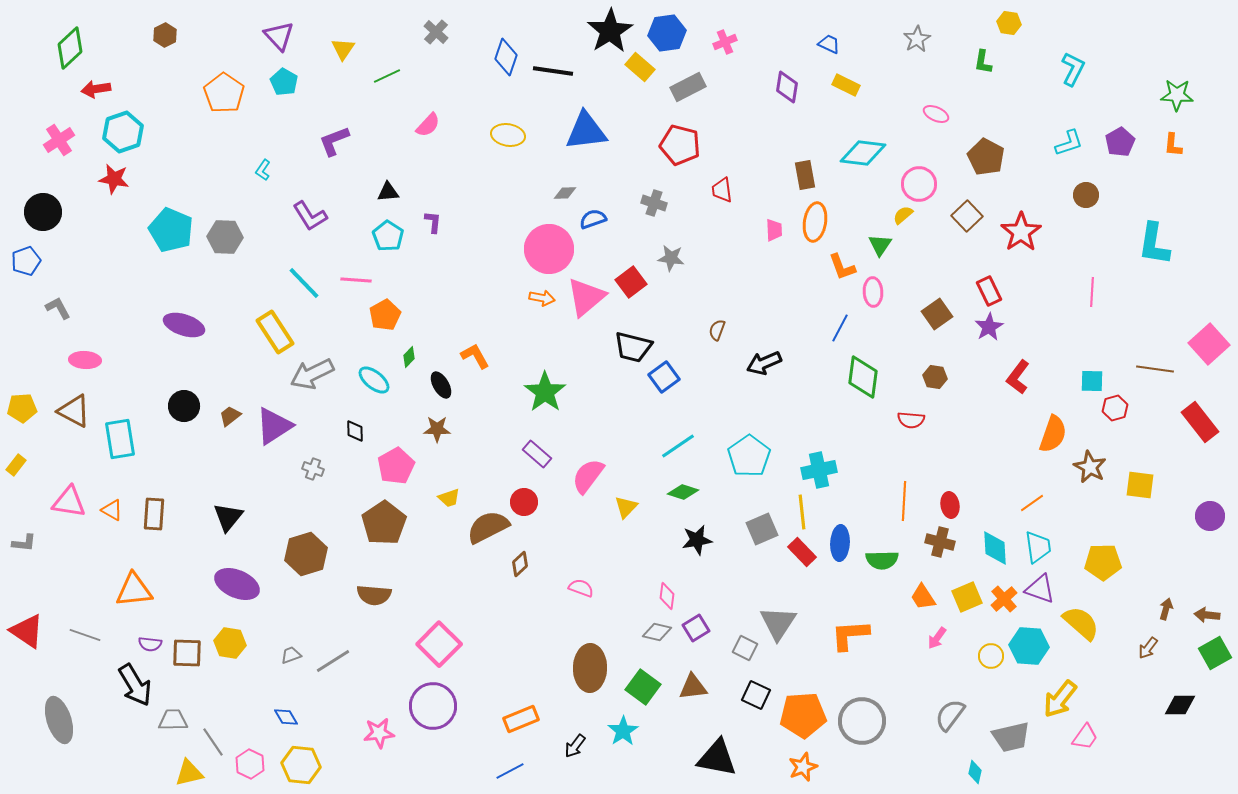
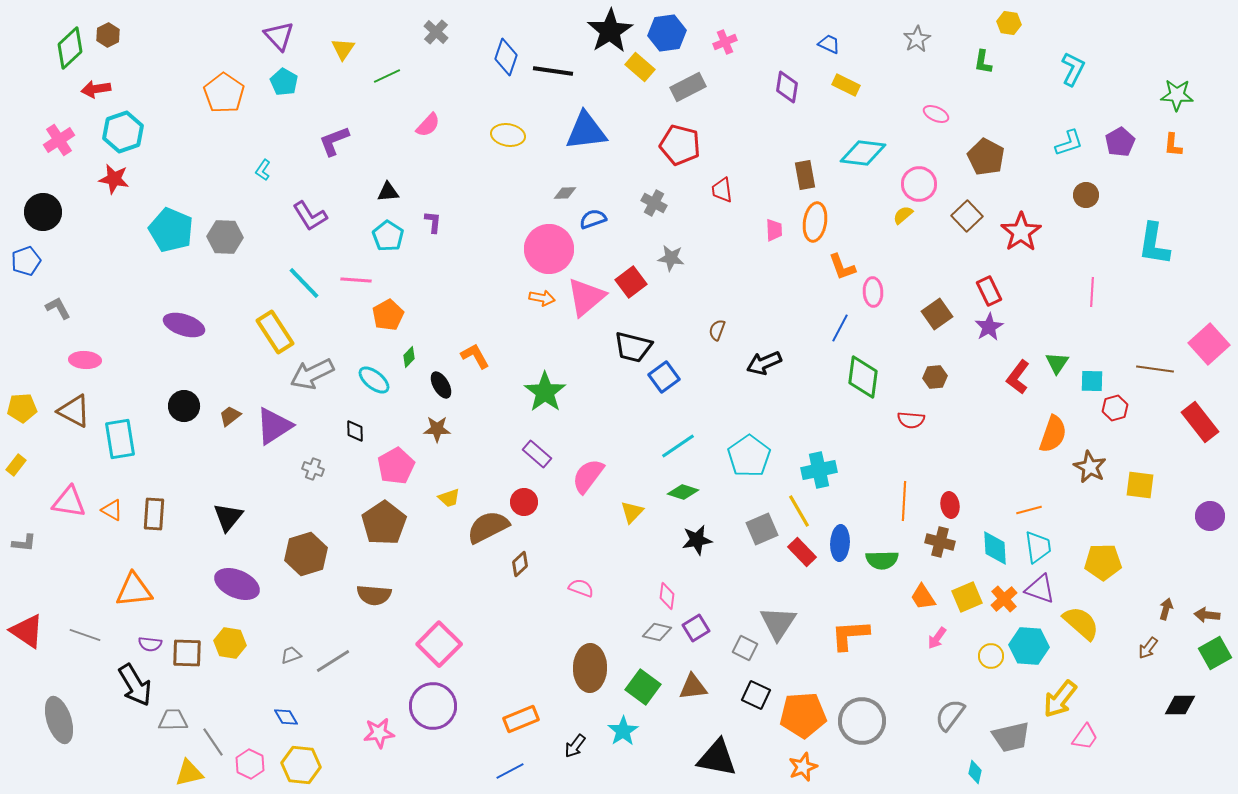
brown hexagon at (165, 35): moved 57 px left
gray cross at (654, 203): rotated 10 degrees clockwise
green triangle at (880, 245): moved 177 px right, 118 px down
orange pentagon at (385, 315): moved 3 px right
brown hexagon at (935, 377): rotated 15 degrees counterclockwise
orange line at (1032, 503): moved 3 px left, 7 px down; rotated 20 degrees clockwise
yellow triangle at (626, 507): moved 6 px right, 5 px down
yellow line at (802, 512): moved 3 px left, 1 px up; rotated 24 degrees counterclockwise
